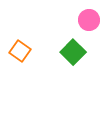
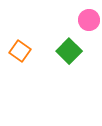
green square: moved 4 px left, 1 px up
